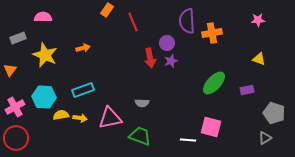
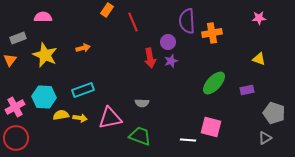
pink star: moved 1 px right, 2 px up
purple circle: moved 1 px right, 1 px up
orange triangle: moved 10 px up
